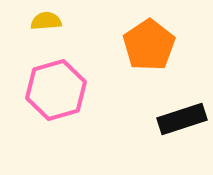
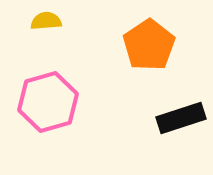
pink hexagon: moved 8 px left, 12 px down
black rectangle: moved 1 px left, 1 px up
